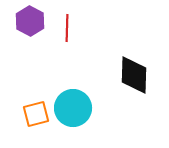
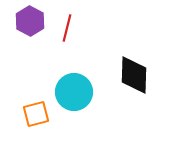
red line: rotated 12 degrees clockwise
cyan circle: moved 1 px right, 16 px up
